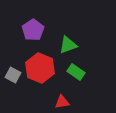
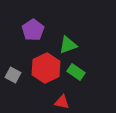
red hexagon: moved 6 px right; rotated 12 degrees clockwise
red triangle: rotated 21 degrees clockwise
